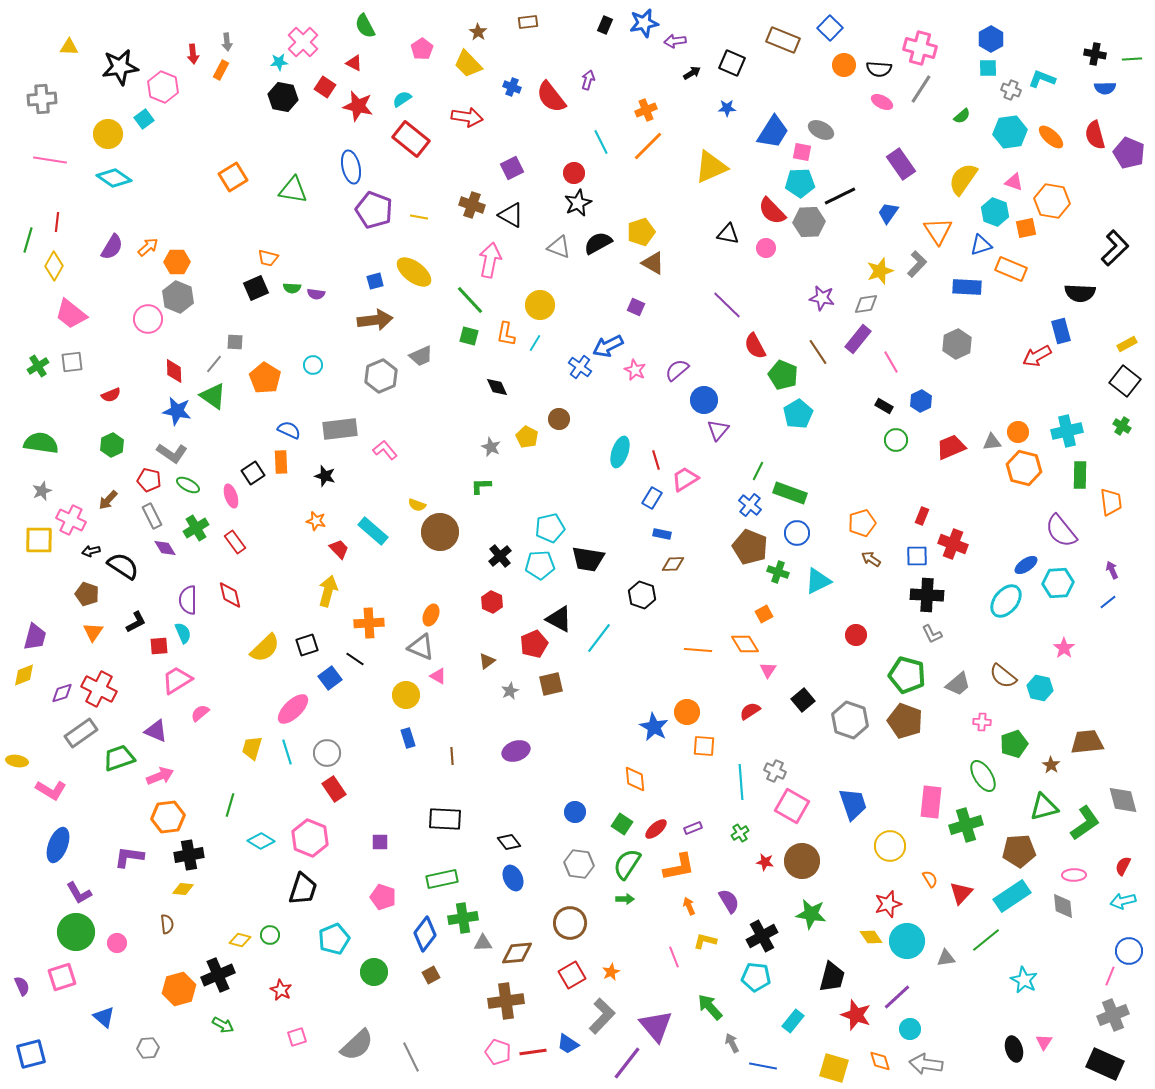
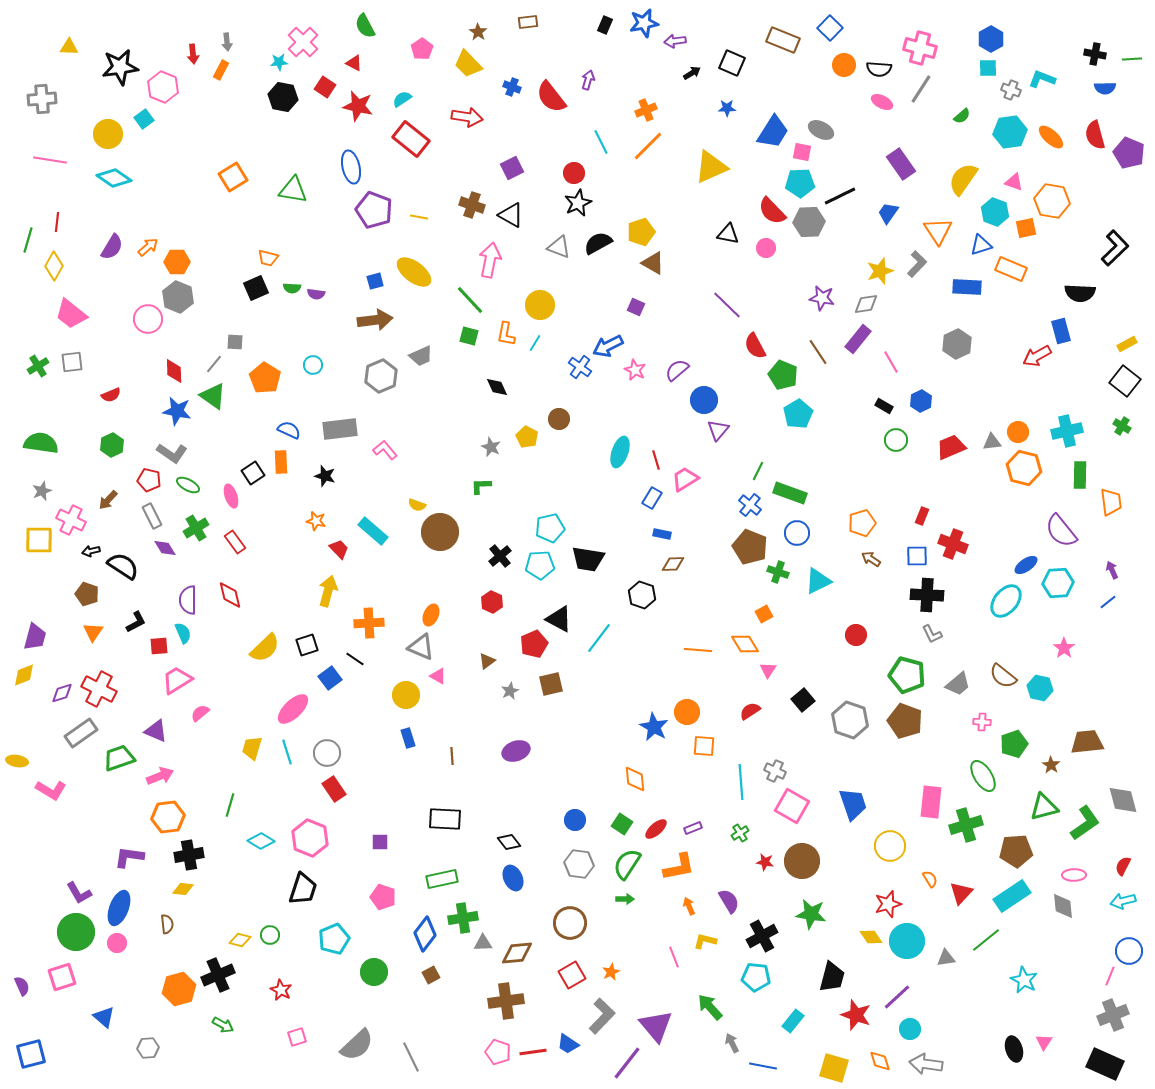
blue circle at (575, 812): moved 8 px down
blue ellipse at (58, 845): moved 61 px right, 63 px down
brown pentagon at (1019, 851): moved 3 px left
